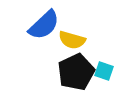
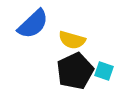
blue semicircle: moved 11 px left, 1 px up
black pentagon: moved 1 px left, 1 px up
